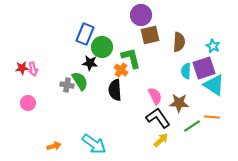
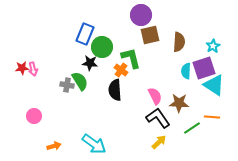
cyan star: rotated 16 degrees clockwise
pink circle: moved 6 px right, 13 px down
green line: moved 2 px down
yellow arrow: moved 2 px left, 2 px down
